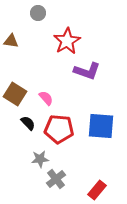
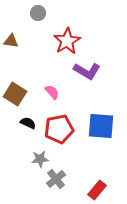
purple L-shape: rotated 12 degrees clockwise
pink semicircle: moved 6 px right, 6 px up
black semicircle: rotated 21 degrees counterclockwise
red pentagon: rotated 16 degrees counterclockwise
